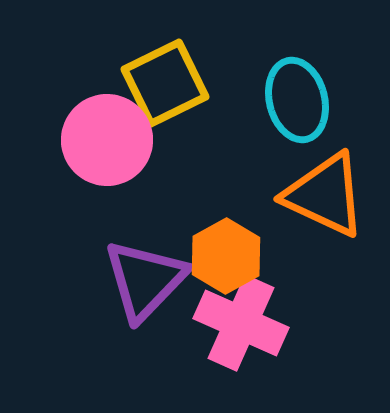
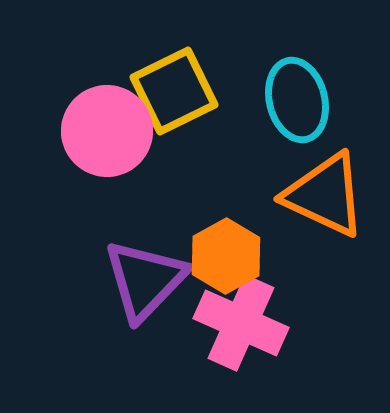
yellow square: moved 9 px right, 8 px down
pink circle: moved 9 px up
